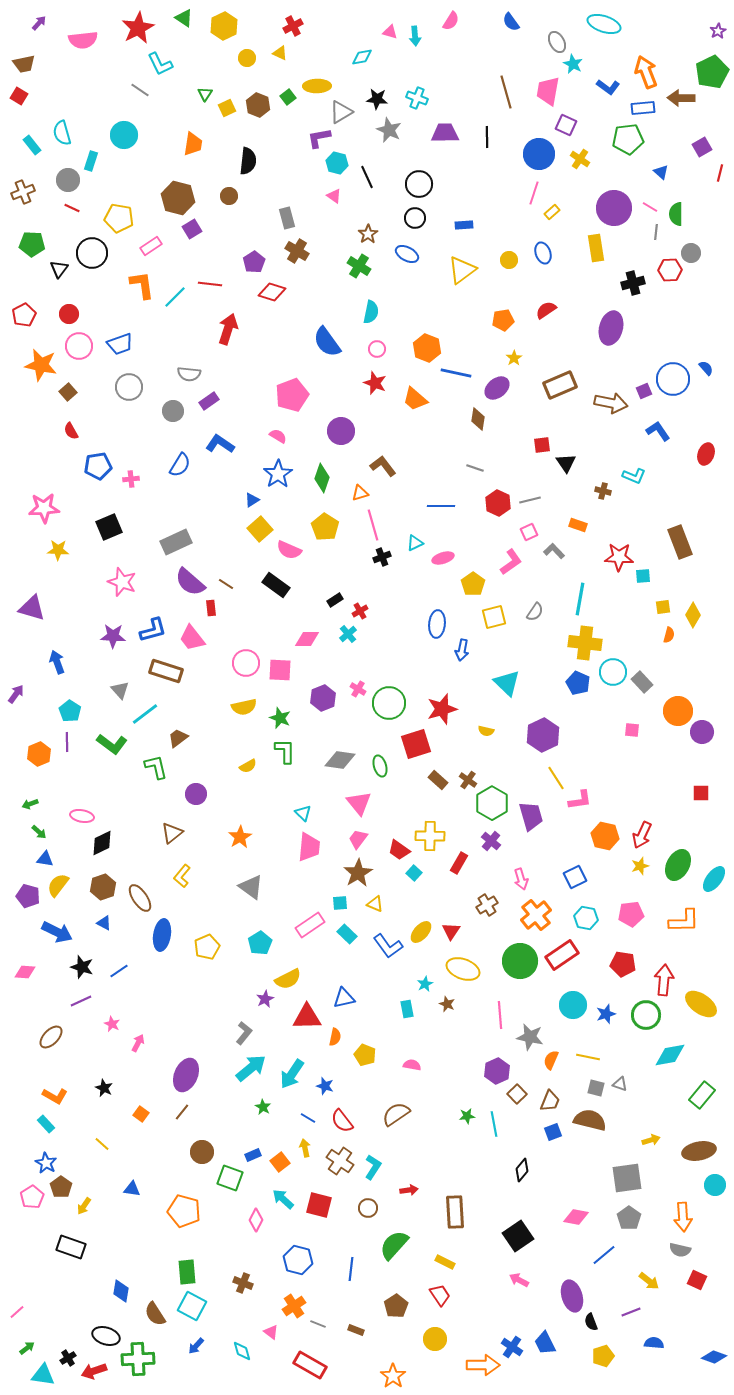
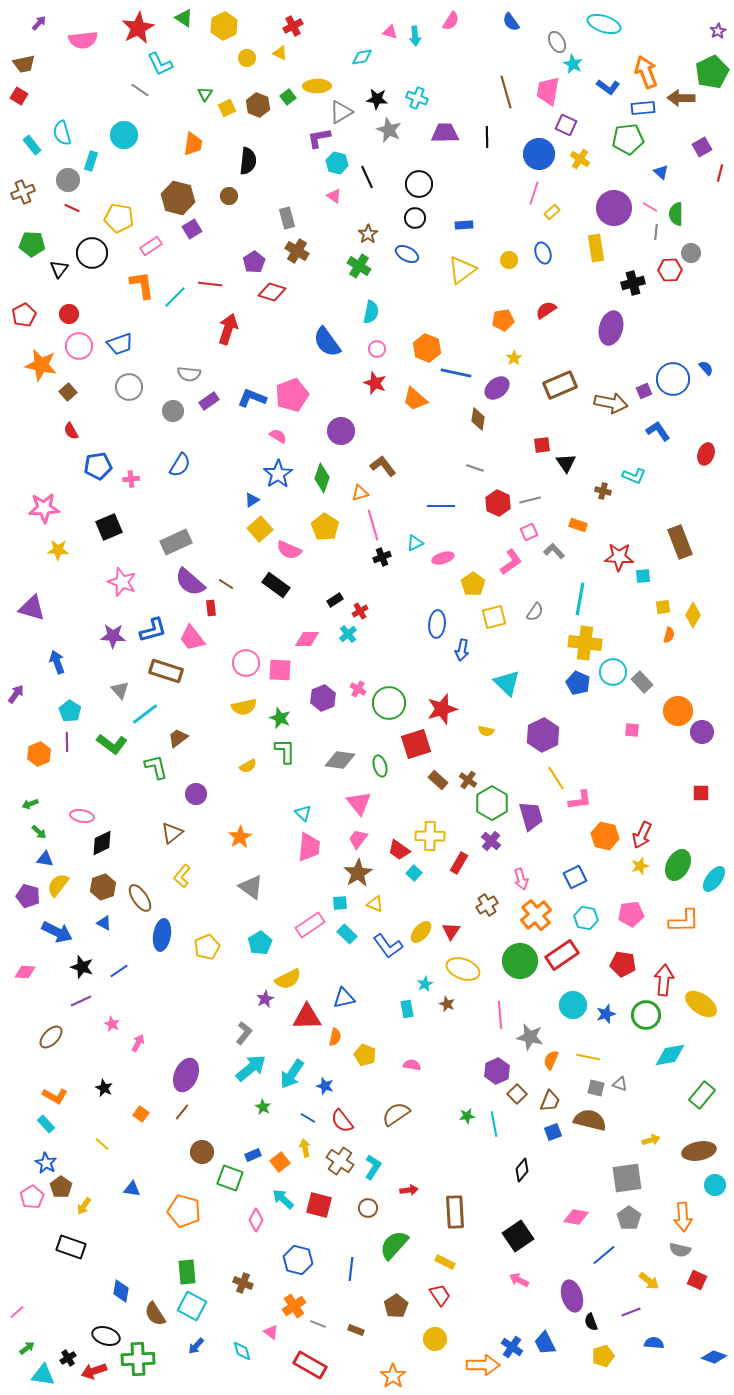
blue L-shape at (220, 444): moved 32 px right, 46 px up; rotated 12 degrees counterclockwise
